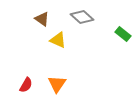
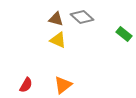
brown triangle: moved 14 px right; rotated 21 degrees counterclockwise
green rectangle: moved 1 px right
orange triangle: moved 6 px right, 1 px down; rotated 18 degrees clockwise
